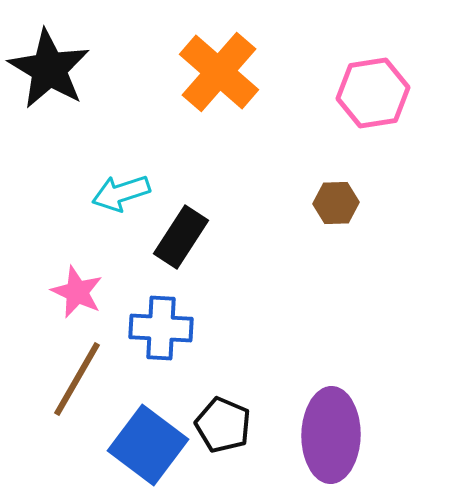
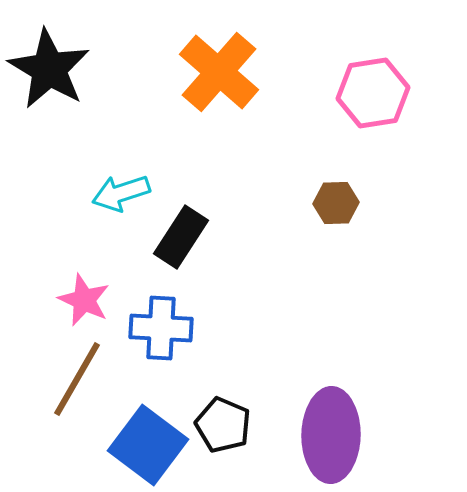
pink star: moved 7 px right, 8 px down
